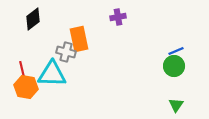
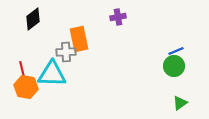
gray cross: rotated 18 degrees counterclockwise
green triangle: moved 4 px right, 2 px up; rotated 21 degrees clockwise
